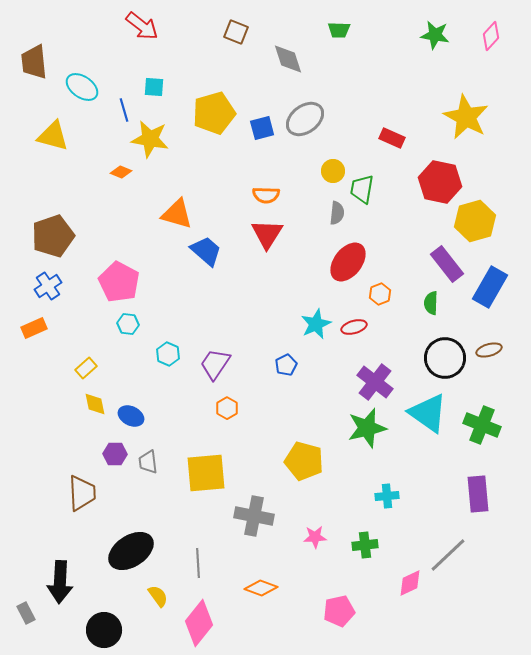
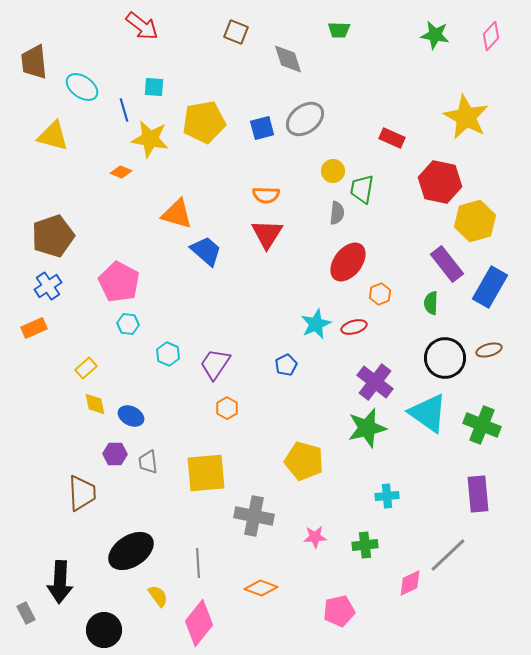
yellow pentagon at (214, 113): moved 10 px left, 9 px down; rotated 6 degrees clockwise
